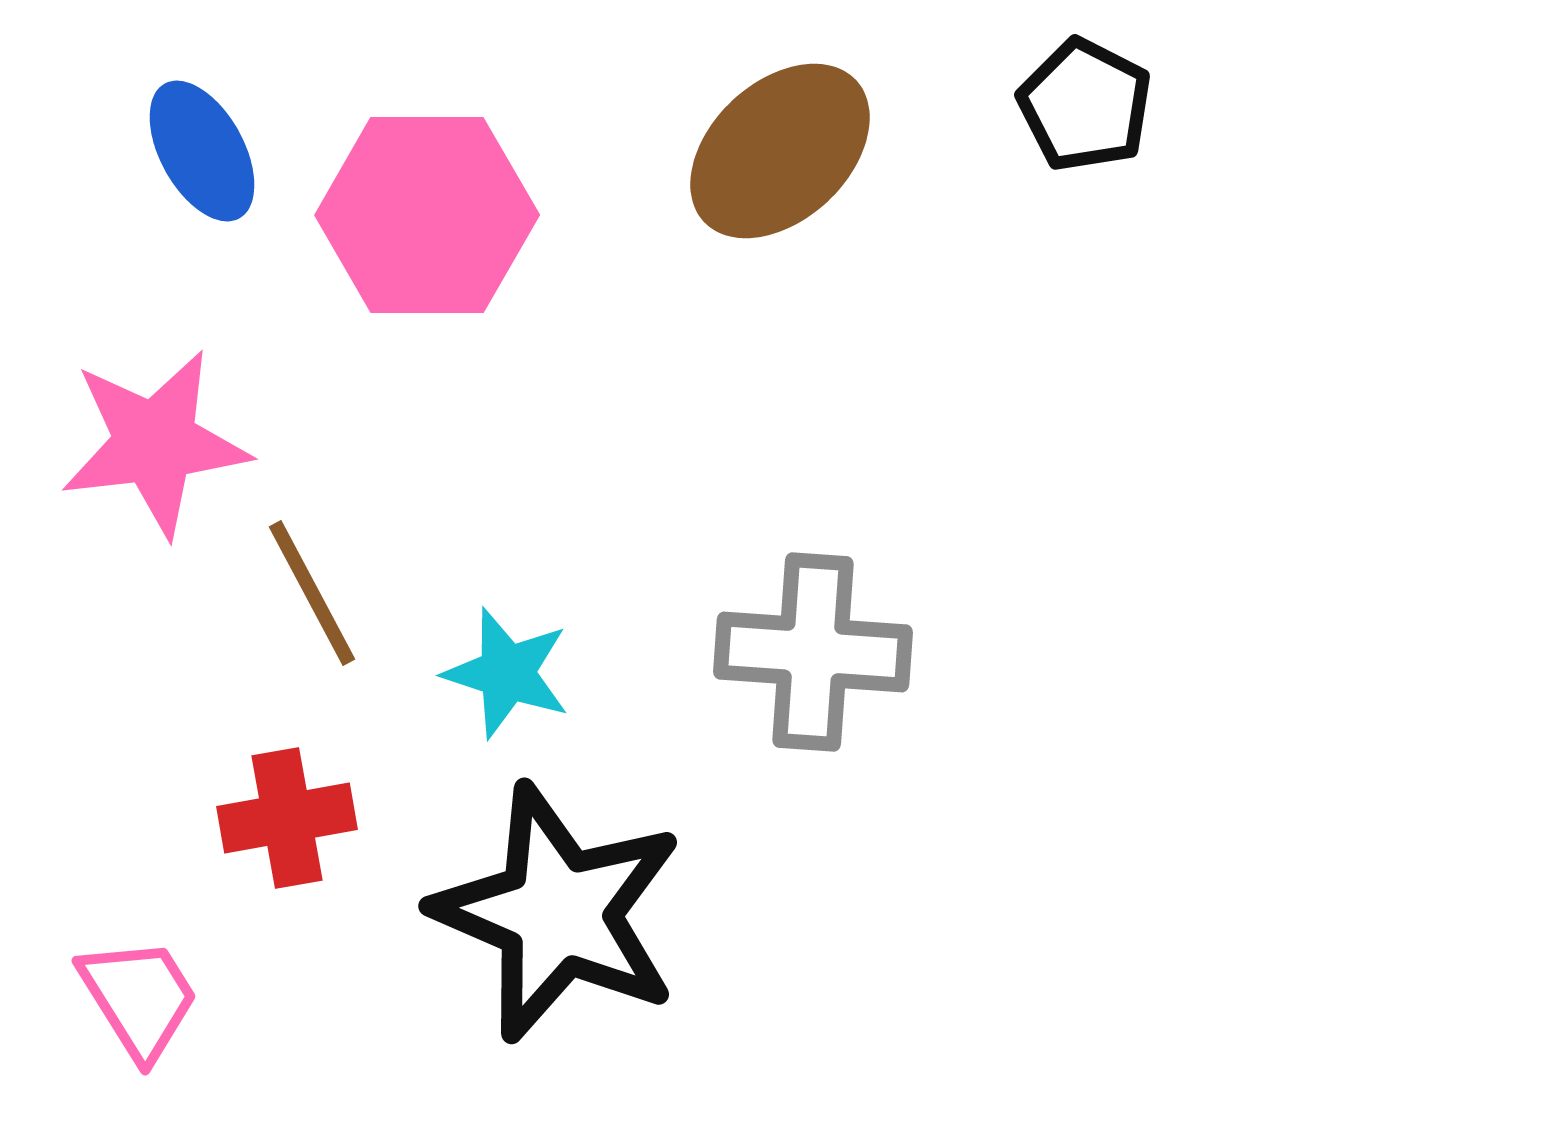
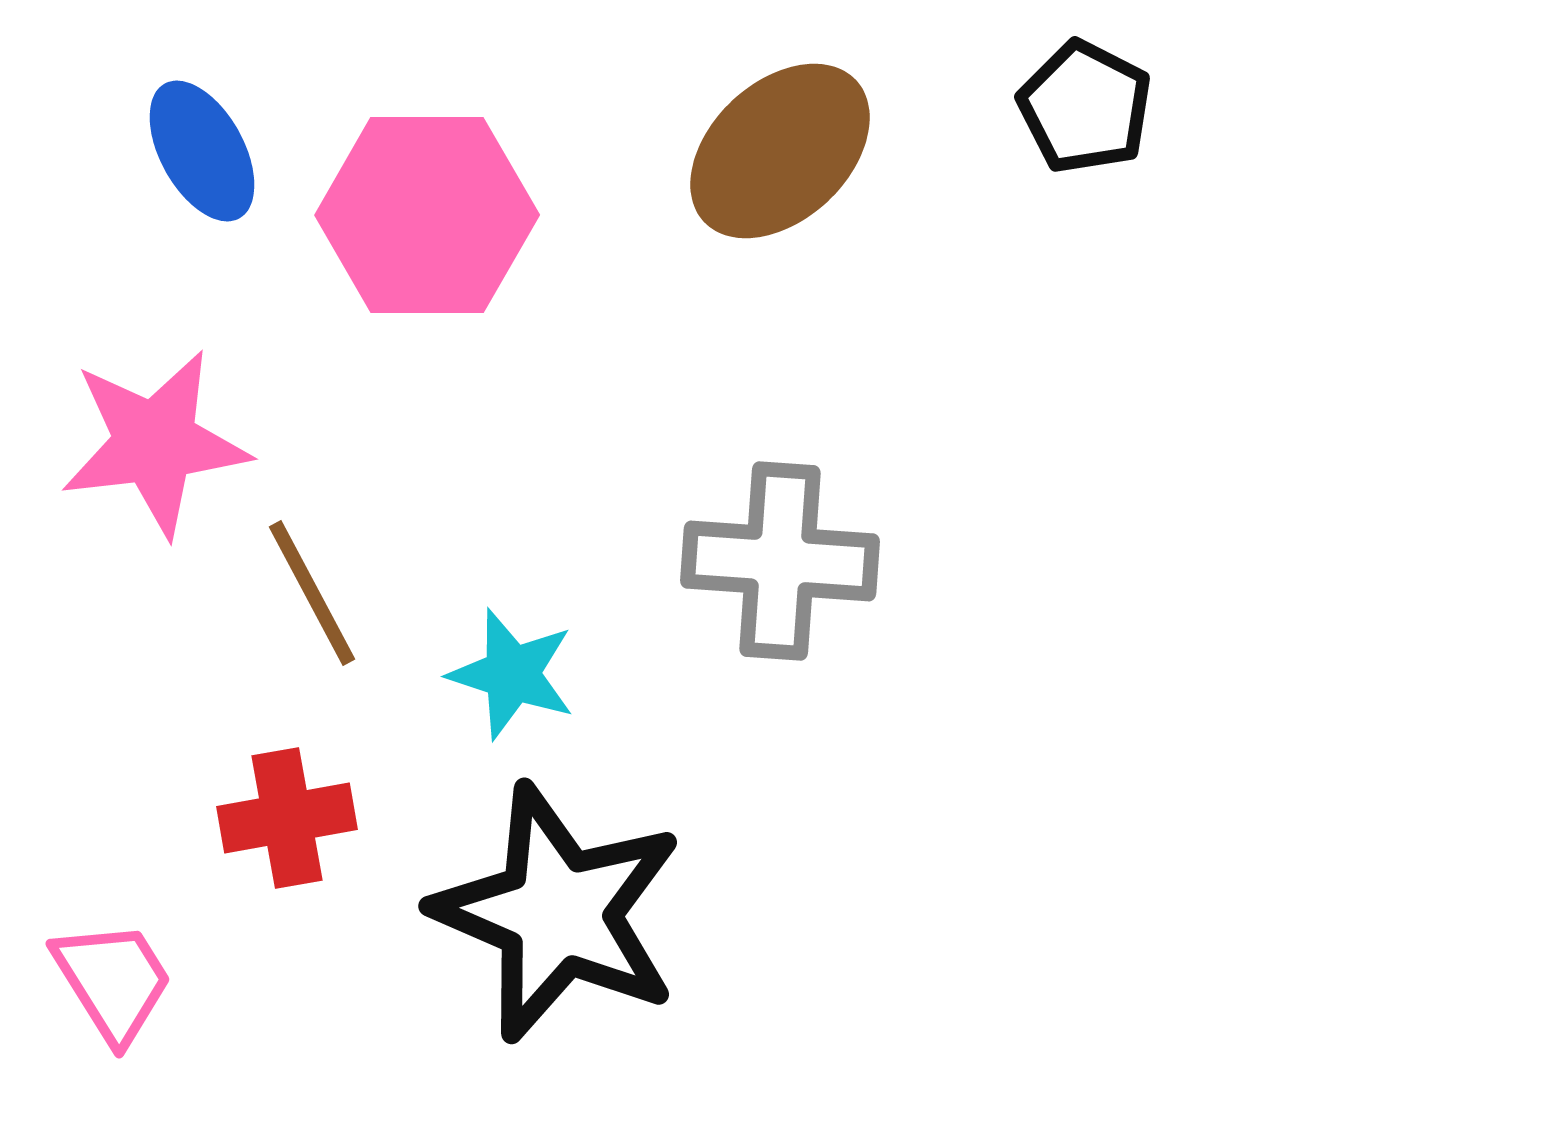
black pentagon: moved 2 px down
gray cross: moved 33 px left, 91 px up
cyan star: moved 5 px right, 1 px down
pink trapezoid: moved 26 px left, 17 px up
